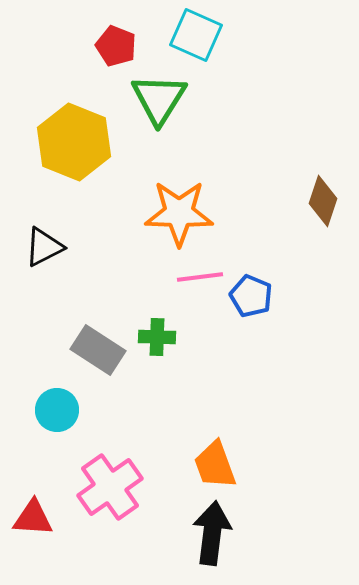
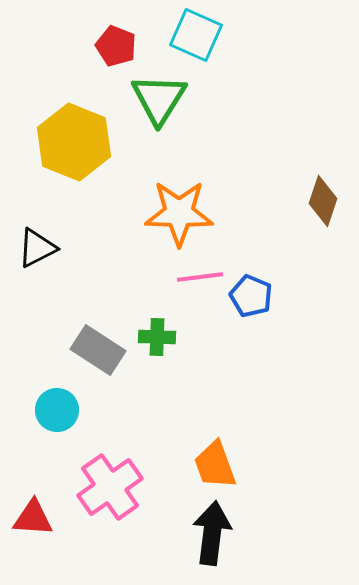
black triangle: moved 7 px left, 1 px down
